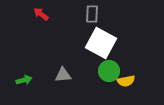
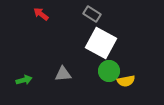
gray rectangle: rotated 60 degrees counterclockwise
gray triangle: moved 1 px up
